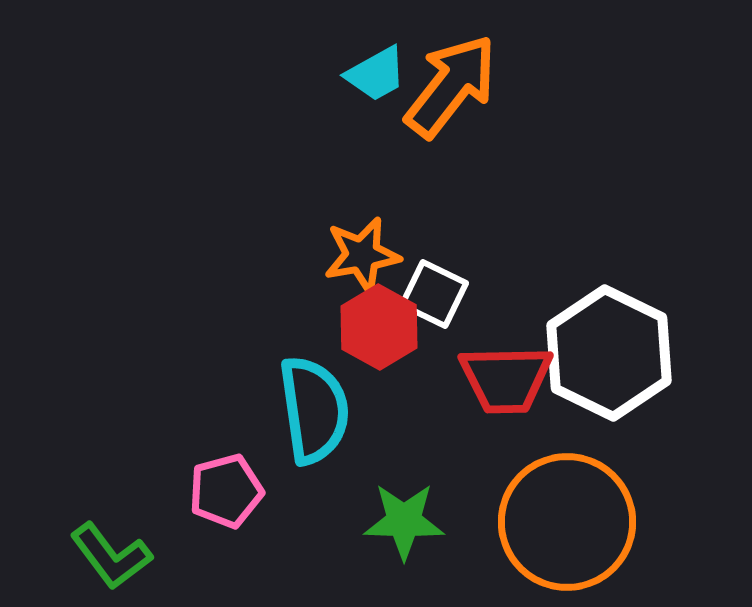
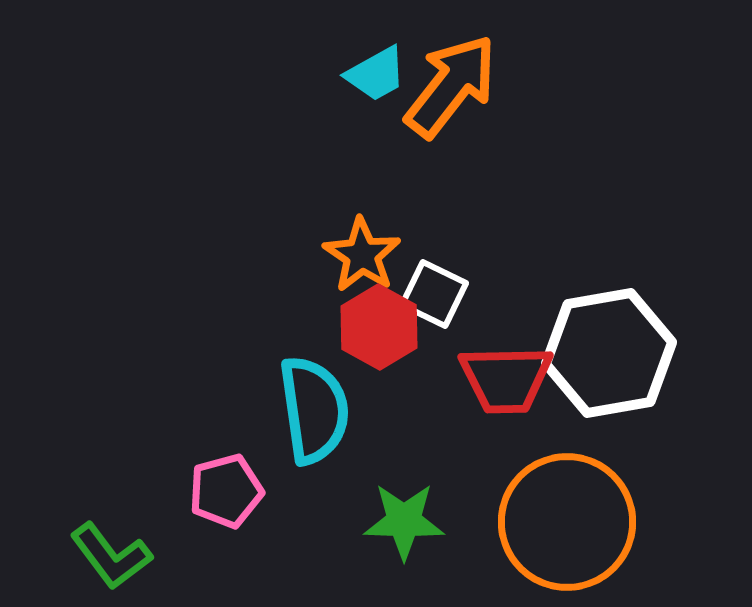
orange star: rotated 28 degrees counterclockwise
white hexagon: rotated 24 degrees clockwise
